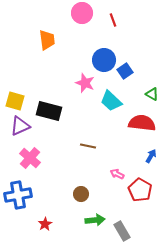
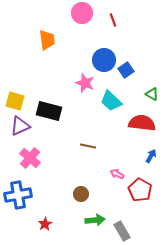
blue square: moved 1 px right, 1 px up
